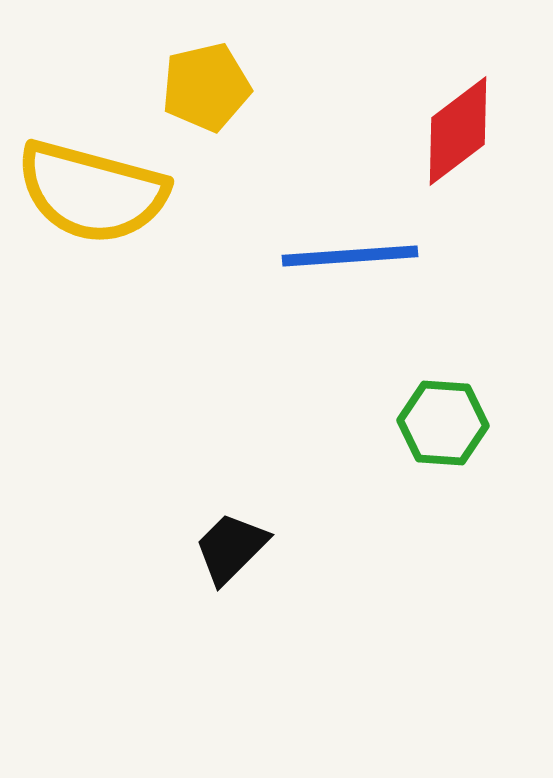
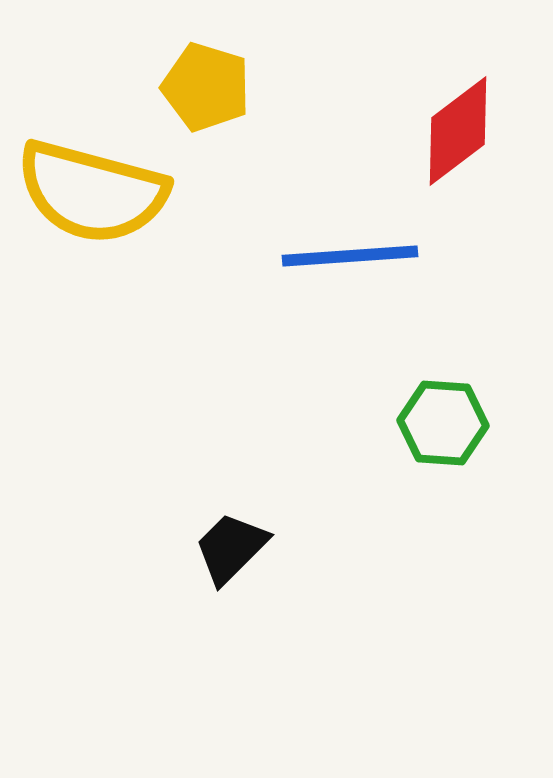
yellow pentagon: rotated 30 degrees clockwise
